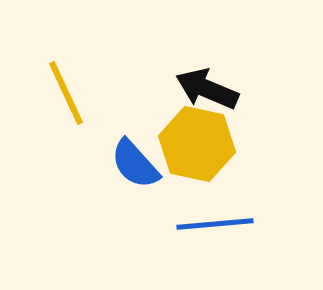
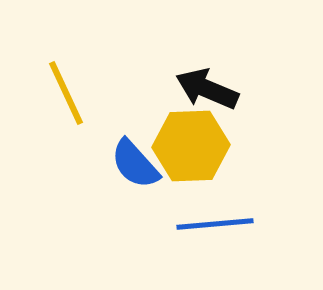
yellow hexagon: moved 6 px left, 2 px down; rotated 14 degrees counterclockwise
